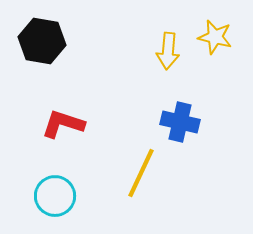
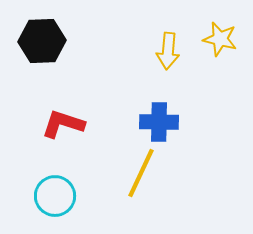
yellow star: moved 5 px right, 2 px down
black hexagon: rotated 12 degrees counterclockwise
blue cross: moved 21 px left; rotated 12 degrees counterclockwise
